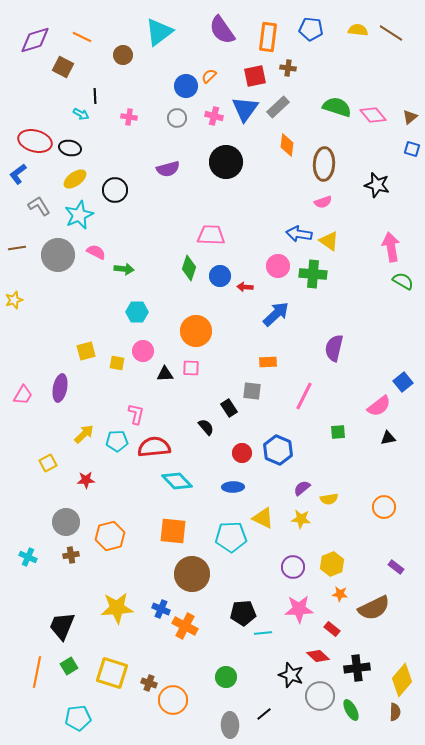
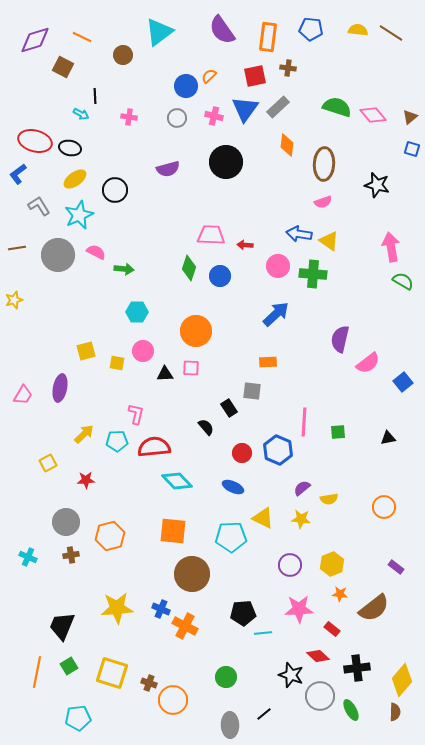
red arrow at (245, 287): moved 42 px up
purple semicircle at (334, 348): moved 6 px right, 9 px up
pink line at (304, 396): moved 26 px down; rotated 24 degrees counterclockwise
pink semicircle at (379, 406): moved 11 px left, 43 px up
blue ellipse at (233, 487): rotated 25 degrees clockwise
purple circle at (293, 567): moved 3 px left, 2 px up
brown semicircle at (374, 608): rotated 12 degrees counterclockwise
